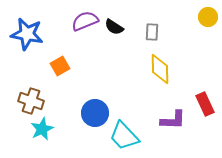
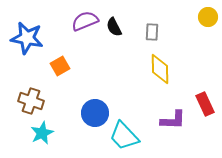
black semicircle: rotated 30 degrees clockwise
blue star: moved 4 px down
cyan star: moved 4 px down
